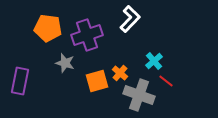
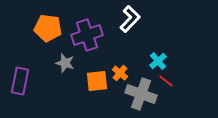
cyan cross: moved 4 px right
orange square: rotated 10 degrees clockwise
gray cross: moved 2 px right, 1 px up
